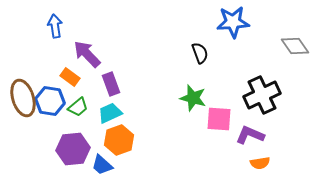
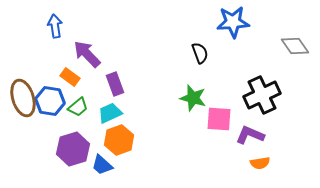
purple rectangle: moved 4 px right
purple hexagon: rotated 12 degrees counterclockwise
